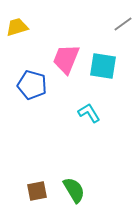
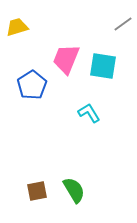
blue pentagon: rotated 24 degrees clockwise
